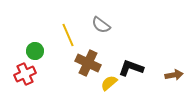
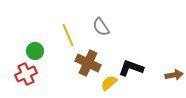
gray semicircle: moved 2 px down; rotated 18 degrees clockwise
red cross: moved 1 px right
